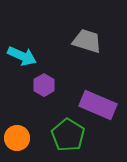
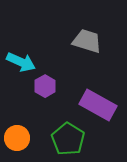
cyan arrow: moved 1 px left, 6 px down
purple hexagon: moved 1 px right, 1 px down
purple rectangle: rotated 6 degrees clockwise
green pentagon: moved 4 px down
